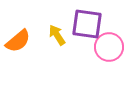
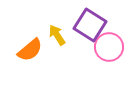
purple square: moved 3 px right, 1 px down; rotated 24 degrees clockwise
orange semicircle: moved 12 px right, 9 px down
